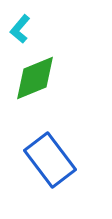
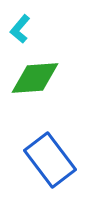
green diamond: rotated 18 degrees clockwise
